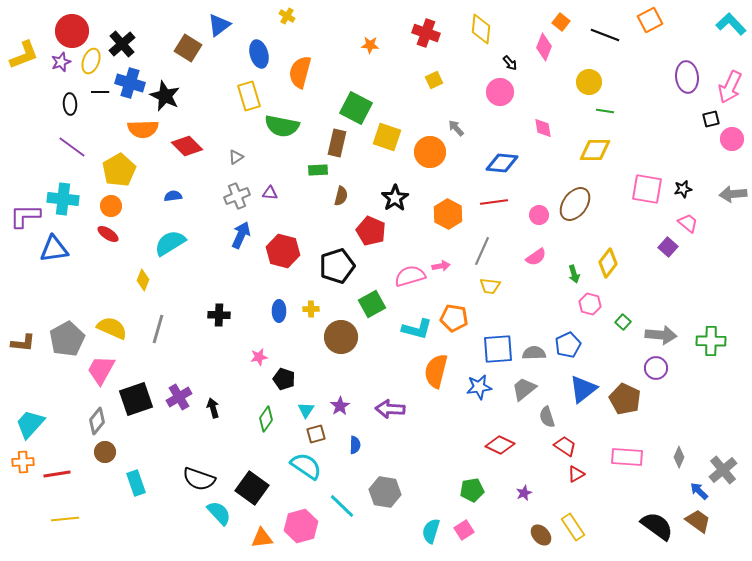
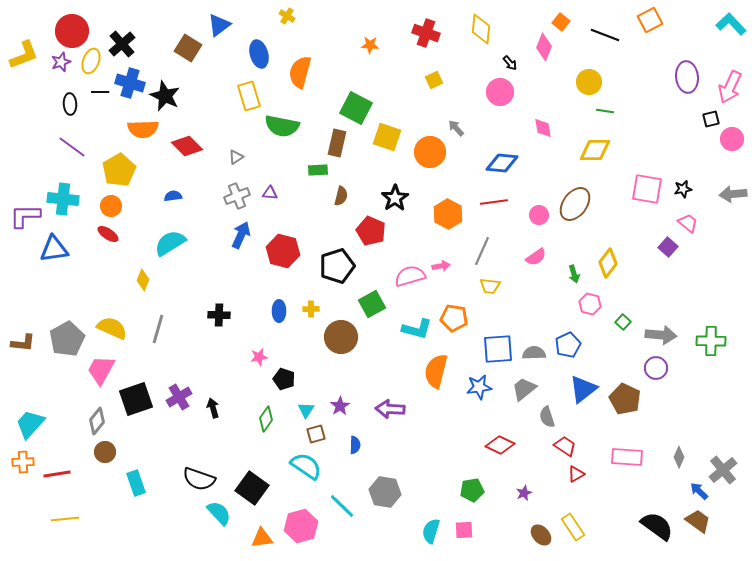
pink square at (464, 530): rotated 30 degrees clockwise
